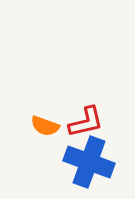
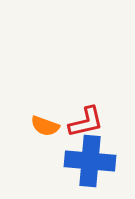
blue cross: moved 1 px right, 1 px up; rotated 15 degrees counterclockwise
